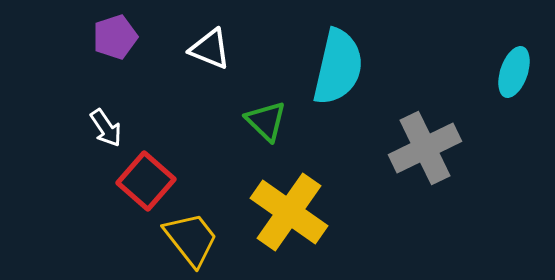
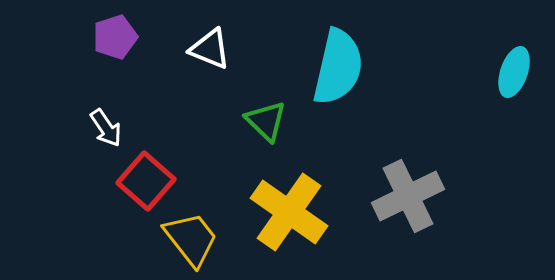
gray cross: moved 17 px left, 48 px down
